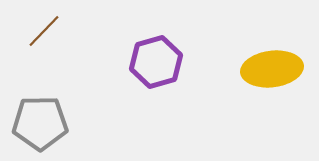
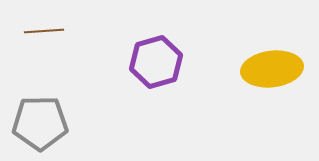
brown line: rotated 42 degrees clockwise
